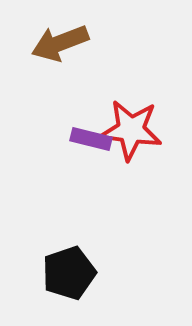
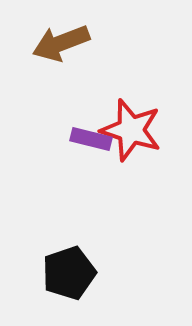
brown arrow: moved 1 px right
red star: rotated 10 degrees clockwise
